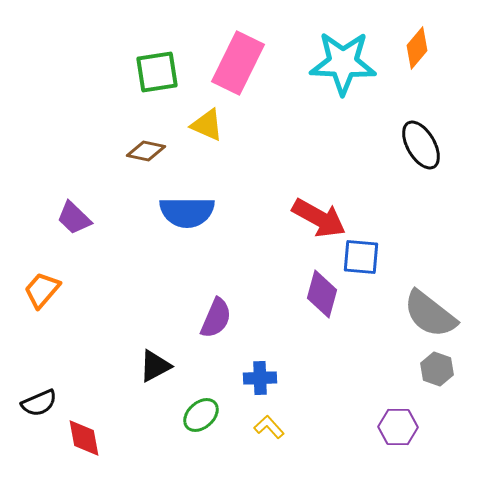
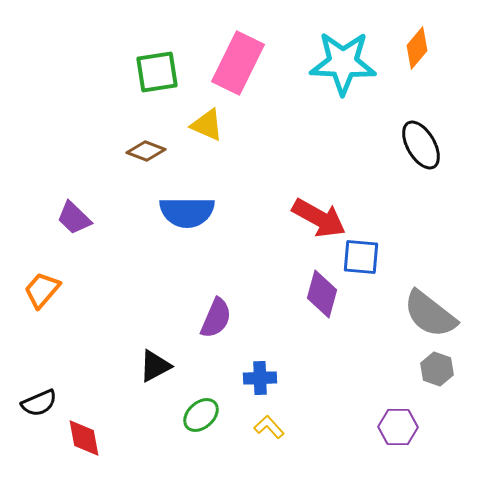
brown diamond: rotated 9 degrees clockwise
